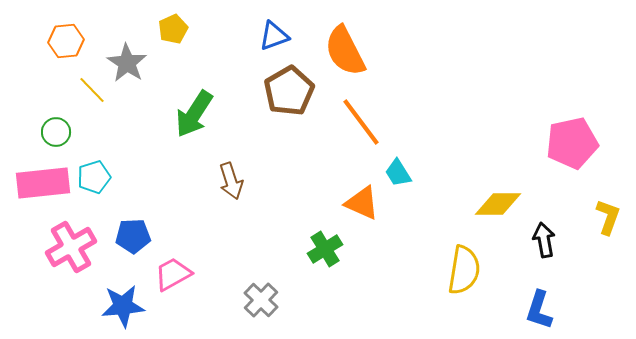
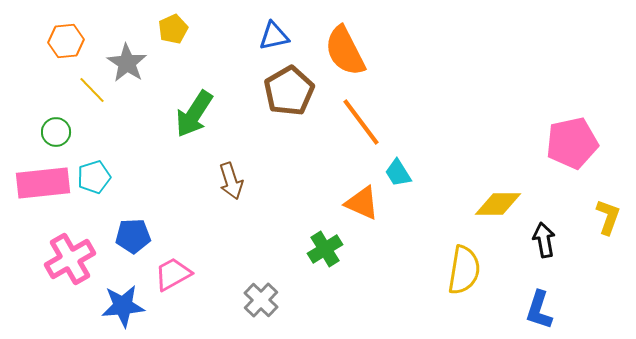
blue triangle: rotated 8 degrees clockwise
pink cross: moved 1 px left, 12 px down
